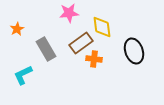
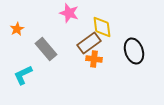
pink star: rotated 24 degrees clockwise
brown rectangle: moved 8 px right
gray rectangle: rotated 10 degrees counterclockwise
